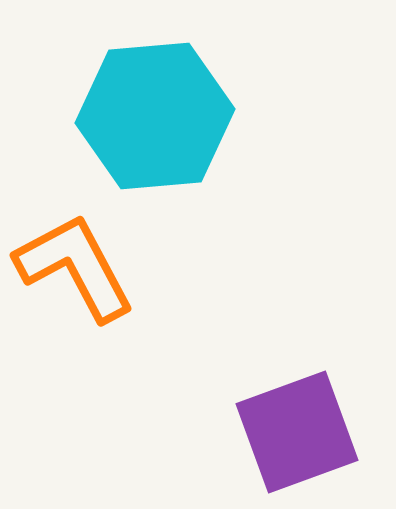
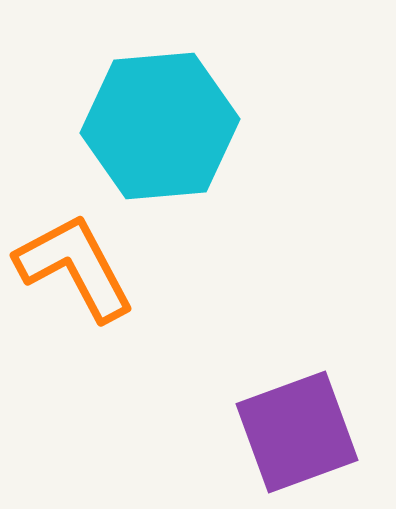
cyan hexagon: moved 5 px right, 10 px down
